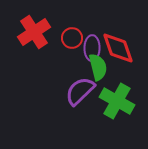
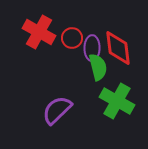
red cross: moved 5 px right; rotated 28 degrees counterclockwise
red diamond: rotated 12 degrees clockwise
purple semicircle: moved 23 px left, 19 px down
